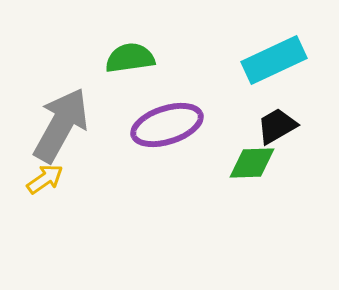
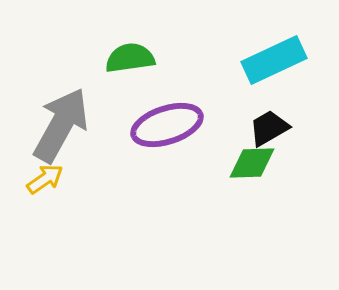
black trapezoid: moved 8 px left, 2 px down
